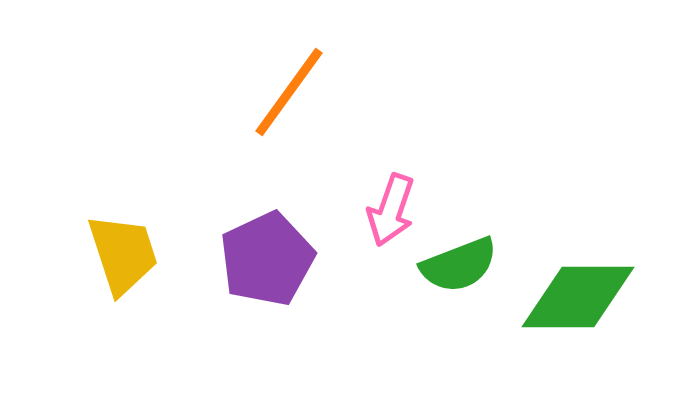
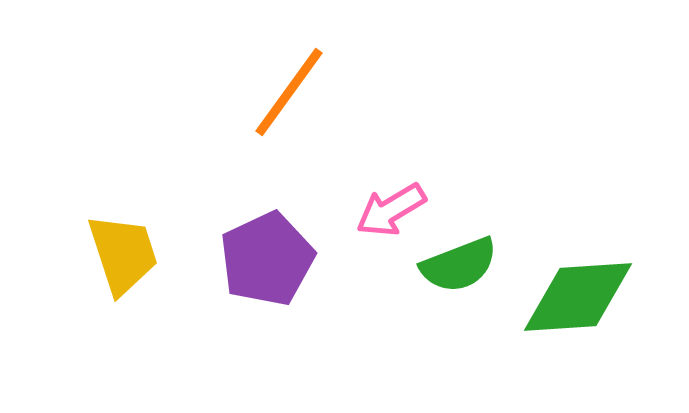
pink arrow: rotated 40 degrees clockwise
green diamond: rotated 4 degrees counterclockwise
